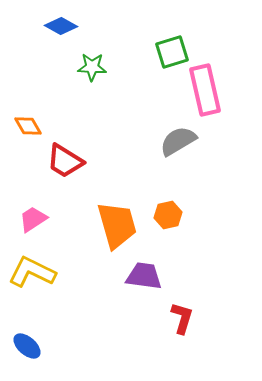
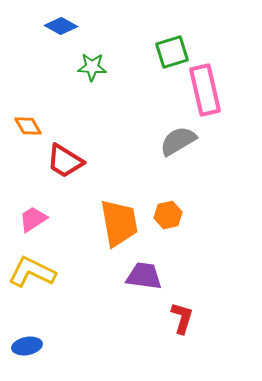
orange trapezoid: moved 2 px right, 2 px up; rotated 6 degrees clockwise
blue ellipse: rotated 52 degrees counterclockwise
